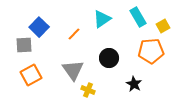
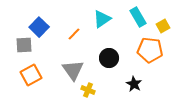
orange pentagon: moved 1 px left, 1 px up; rotated 10 degrees clockwise
